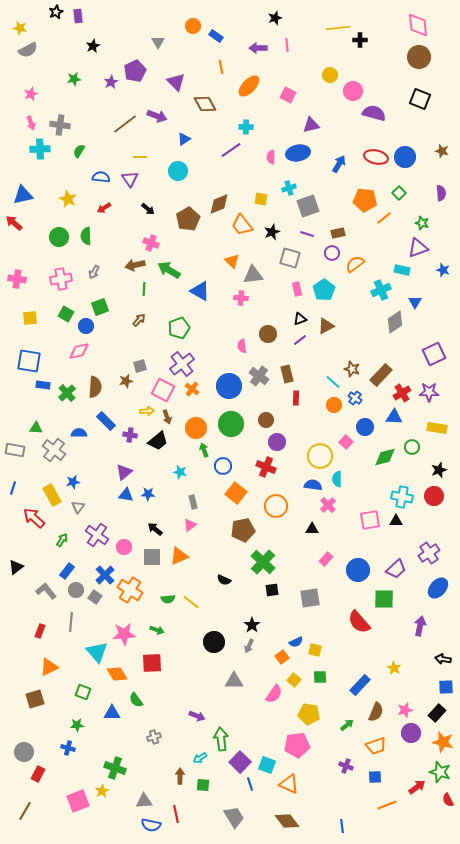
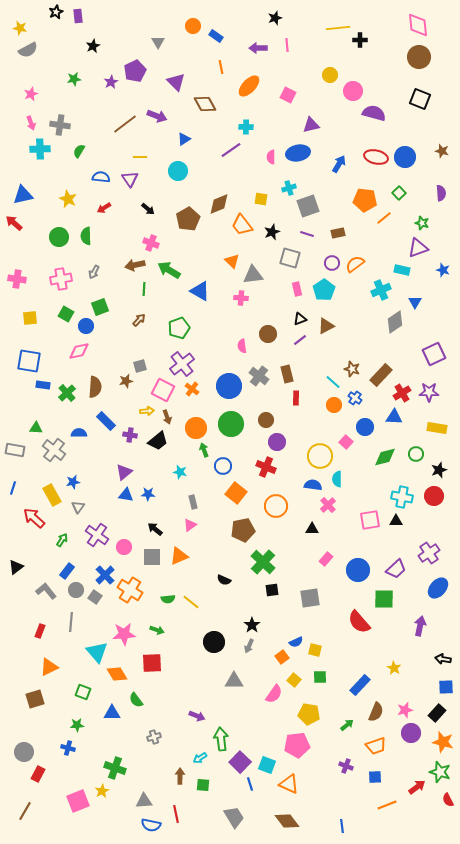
purple circle at (332, 253): moved 10 px down
green circle at (412, 447): moved 4 px right, 7 px down
